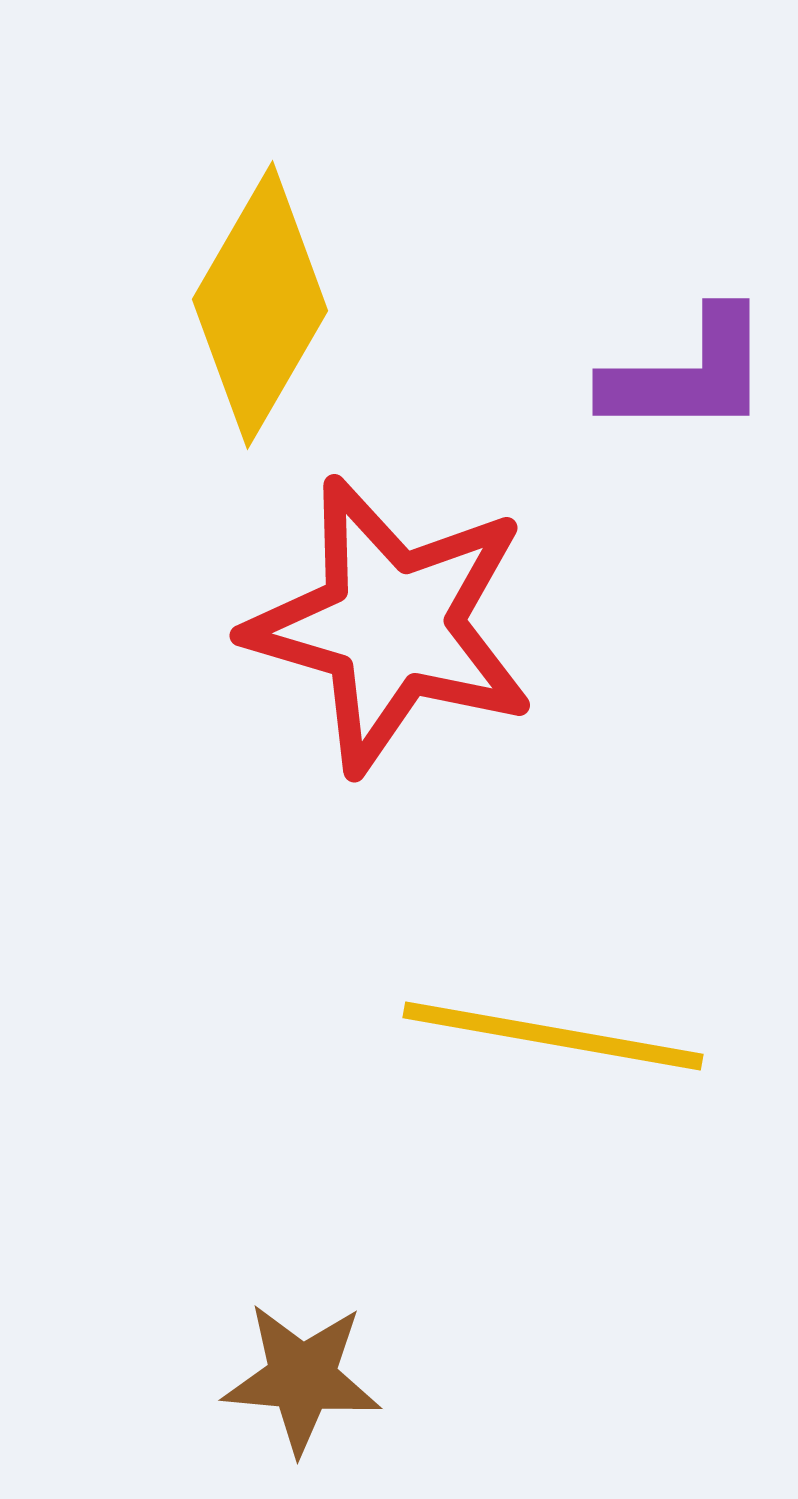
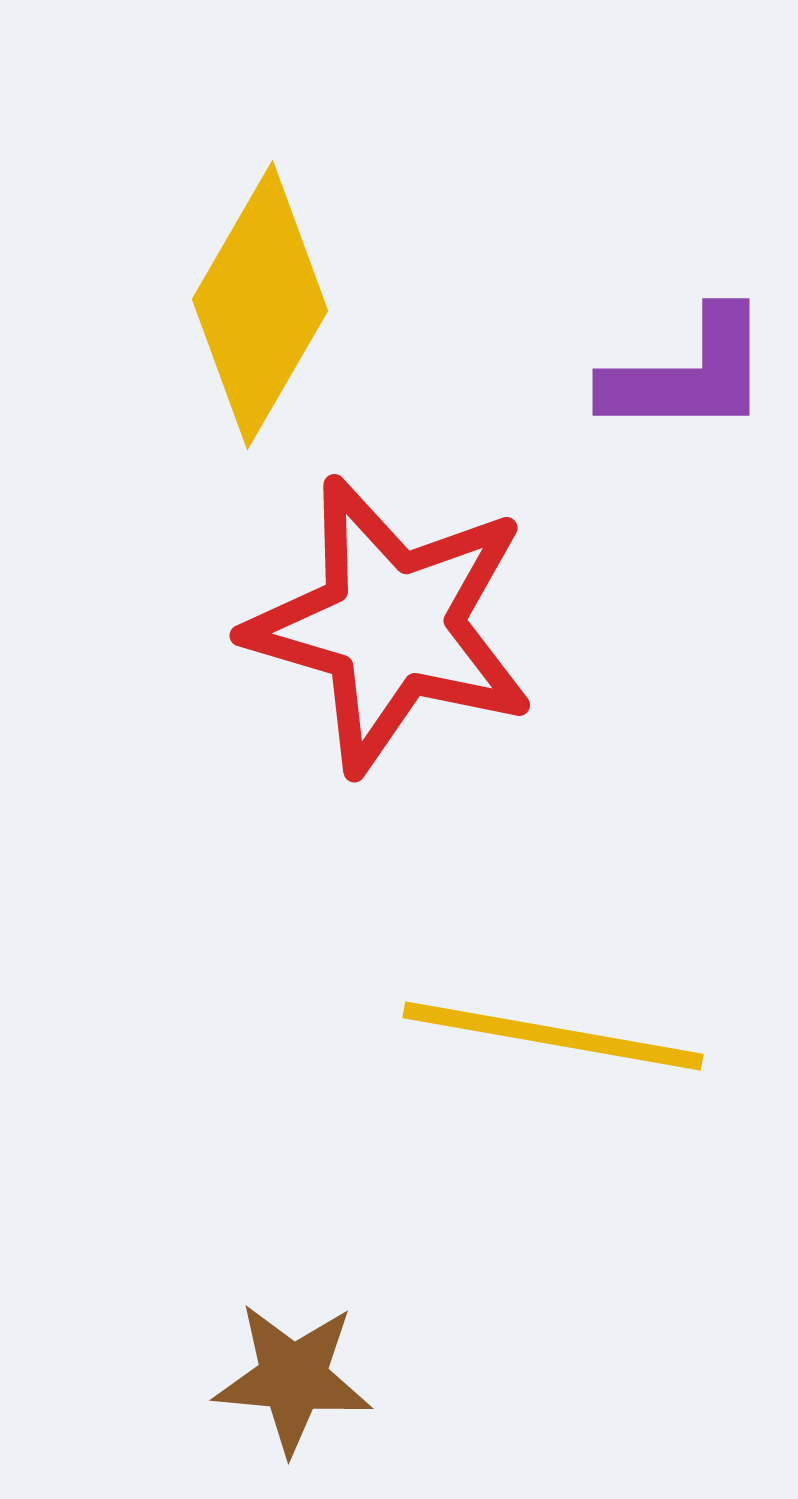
brown star: moved 9 px left
